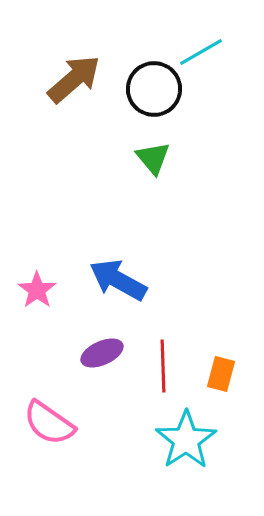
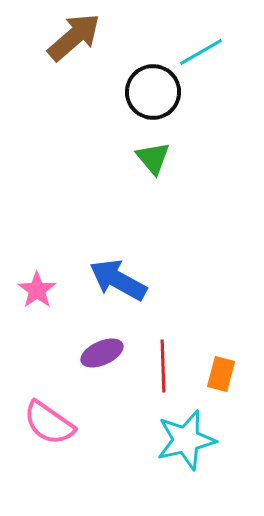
brown arrow: moved 42 px up
black circle: moved 1 px left, 3 px down
cyan star: rotated 20 degrees clockwise
